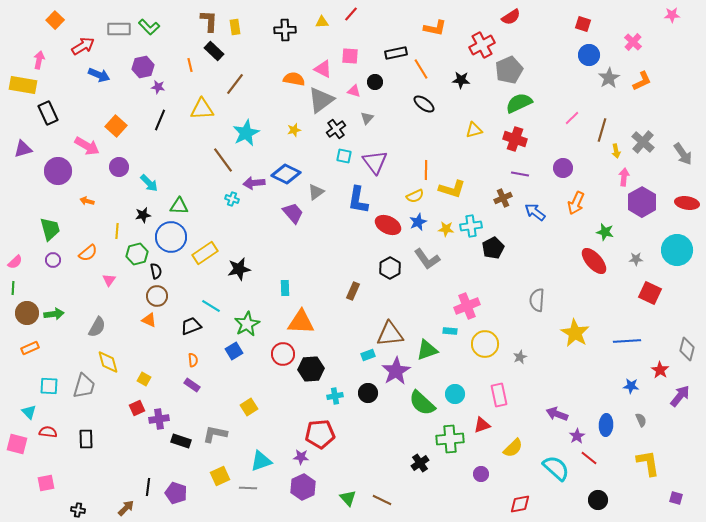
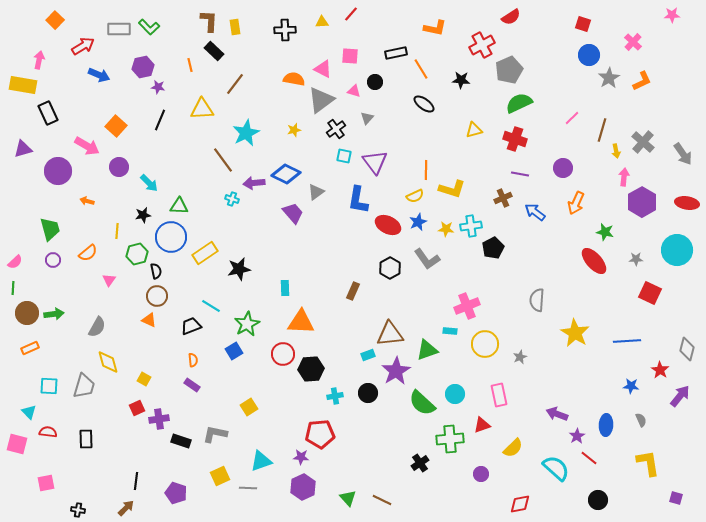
black line at (148, 487): moved 12 px left, 6 px up
